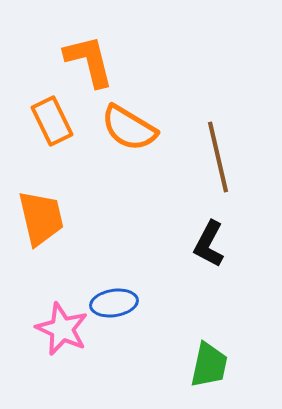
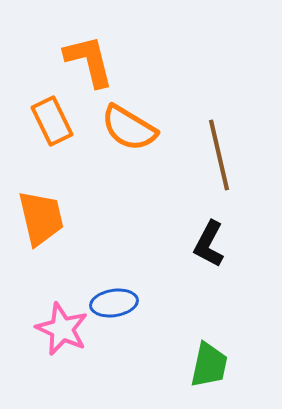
brown line: moved 1 px right, 2 px up
